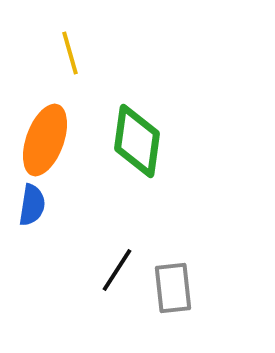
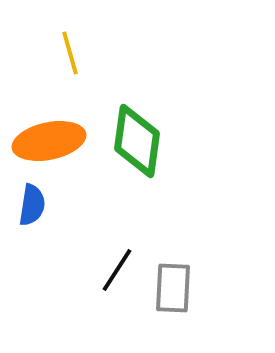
orange ellipse: moved 4 px right, 1 px down; rotated 58 degrees clockwise
gray rectangle: rotated 9 degrees clockwise
